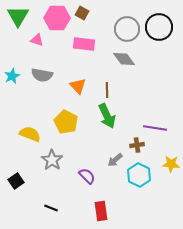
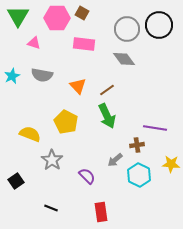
black circle: moved 2 px up
pink triangle: moved 3 px left, 3 px down
brown line: rotated 56 degrees clockwise
red rectangle: moved 1 px down
